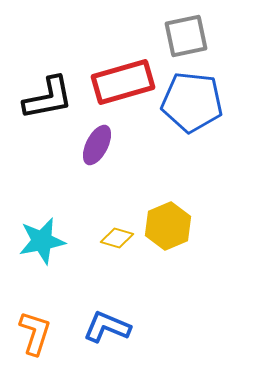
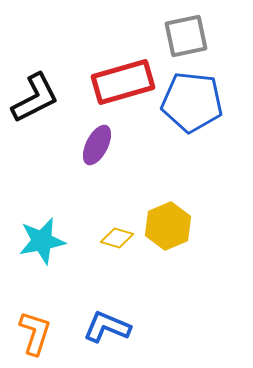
black L-shape: moved 13 px left; rotated 16 degrees counterclockwise
